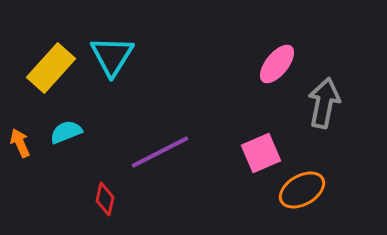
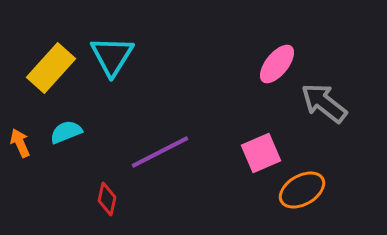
gray arrow: rotated 63 degrees counterclockwise
red diamond: moved 2 px right
